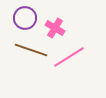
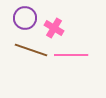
pink cross: moved 1 px left
pink line: moved 2 px right, 2 px up; rotated 32 degrees clockwise
